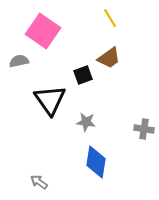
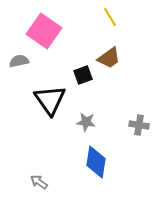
yellow line: moved 1 px up
pink square: moved 1 px right
gray cross: moved 5 px left, 4 px up
